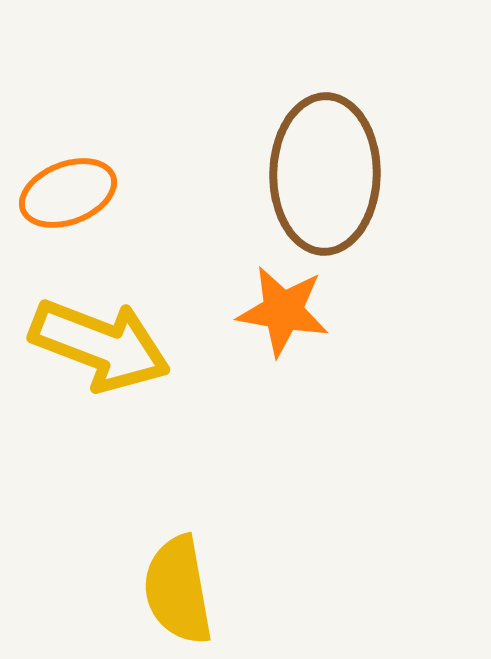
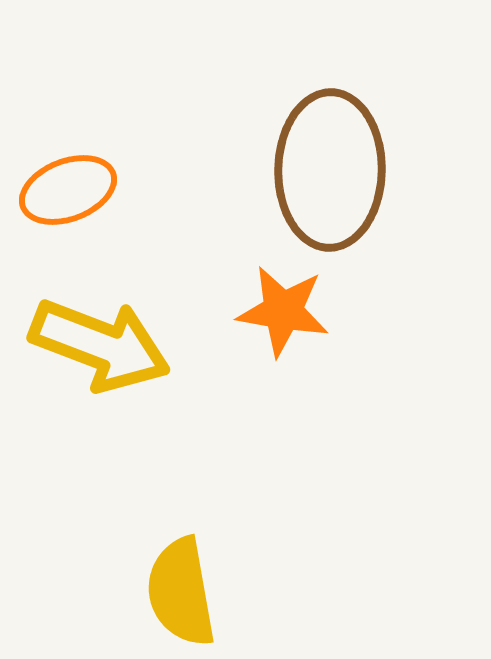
brown ellipse: moved 5 px right, 4 px up
orange ellipse: moved 3 px up
yellow semicircle: moved 3 px right, 2 px down
